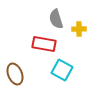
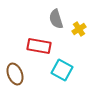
yellow cross: rotated 32 degrees counterclockwise
red rectangle: moved 5 px left, 2 px down
